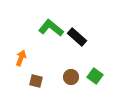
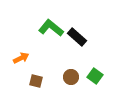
orange arrow: rotated 42 degrees clockwise
